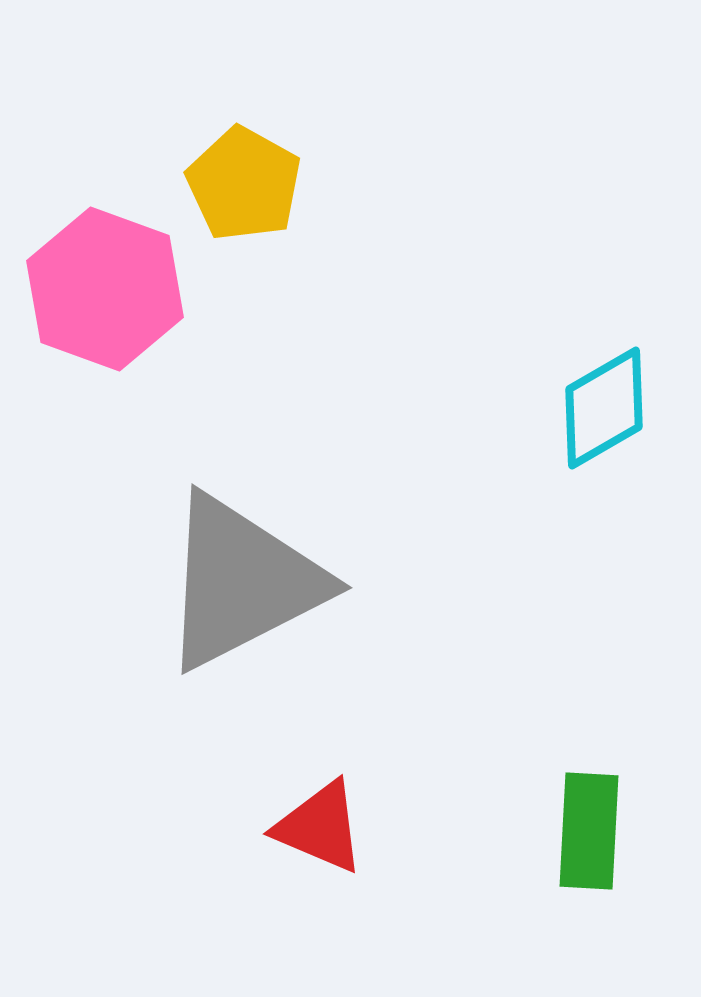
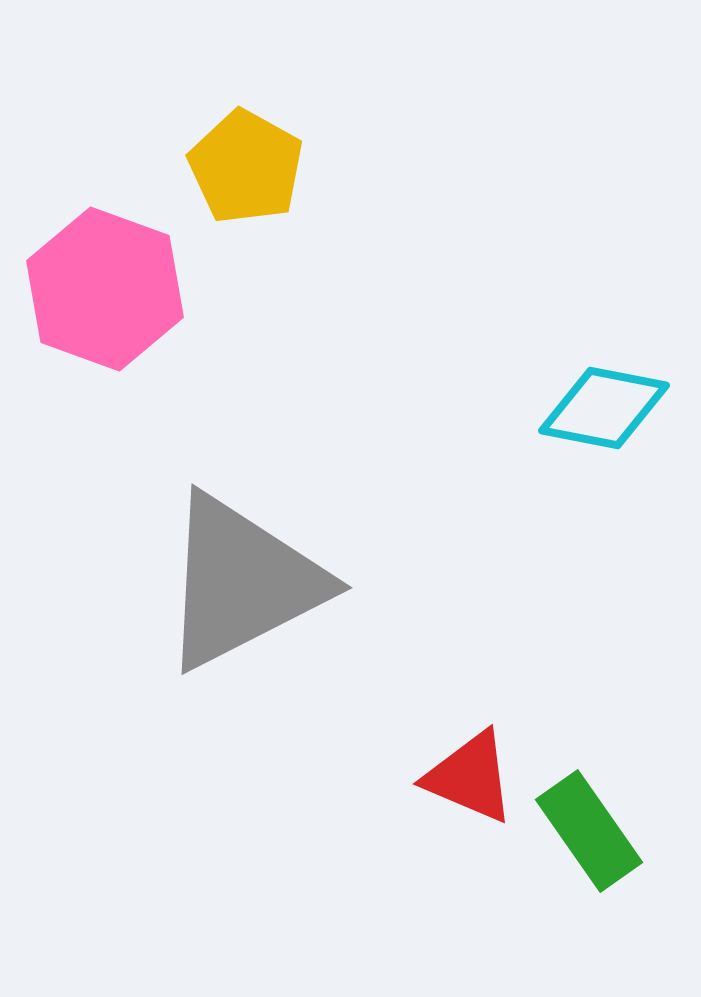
yellow pentagon: moved 2 px right, 17 px up
cyan diamond: rotated 41 degrees clockwise
red triangle: moved 150 px right, 50 px up
green rectangle: rotated 38 degrees counterclockwise
